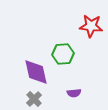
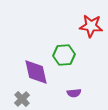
green hexagon: moved 1 px right, 1 px down
gray cross: moved 12 px left
